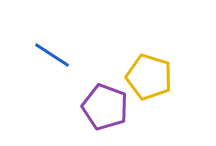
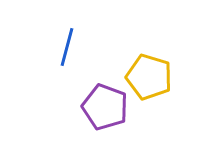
blue line: moved 15 px right, 8 px up; rotated 72 degrees clockwise
